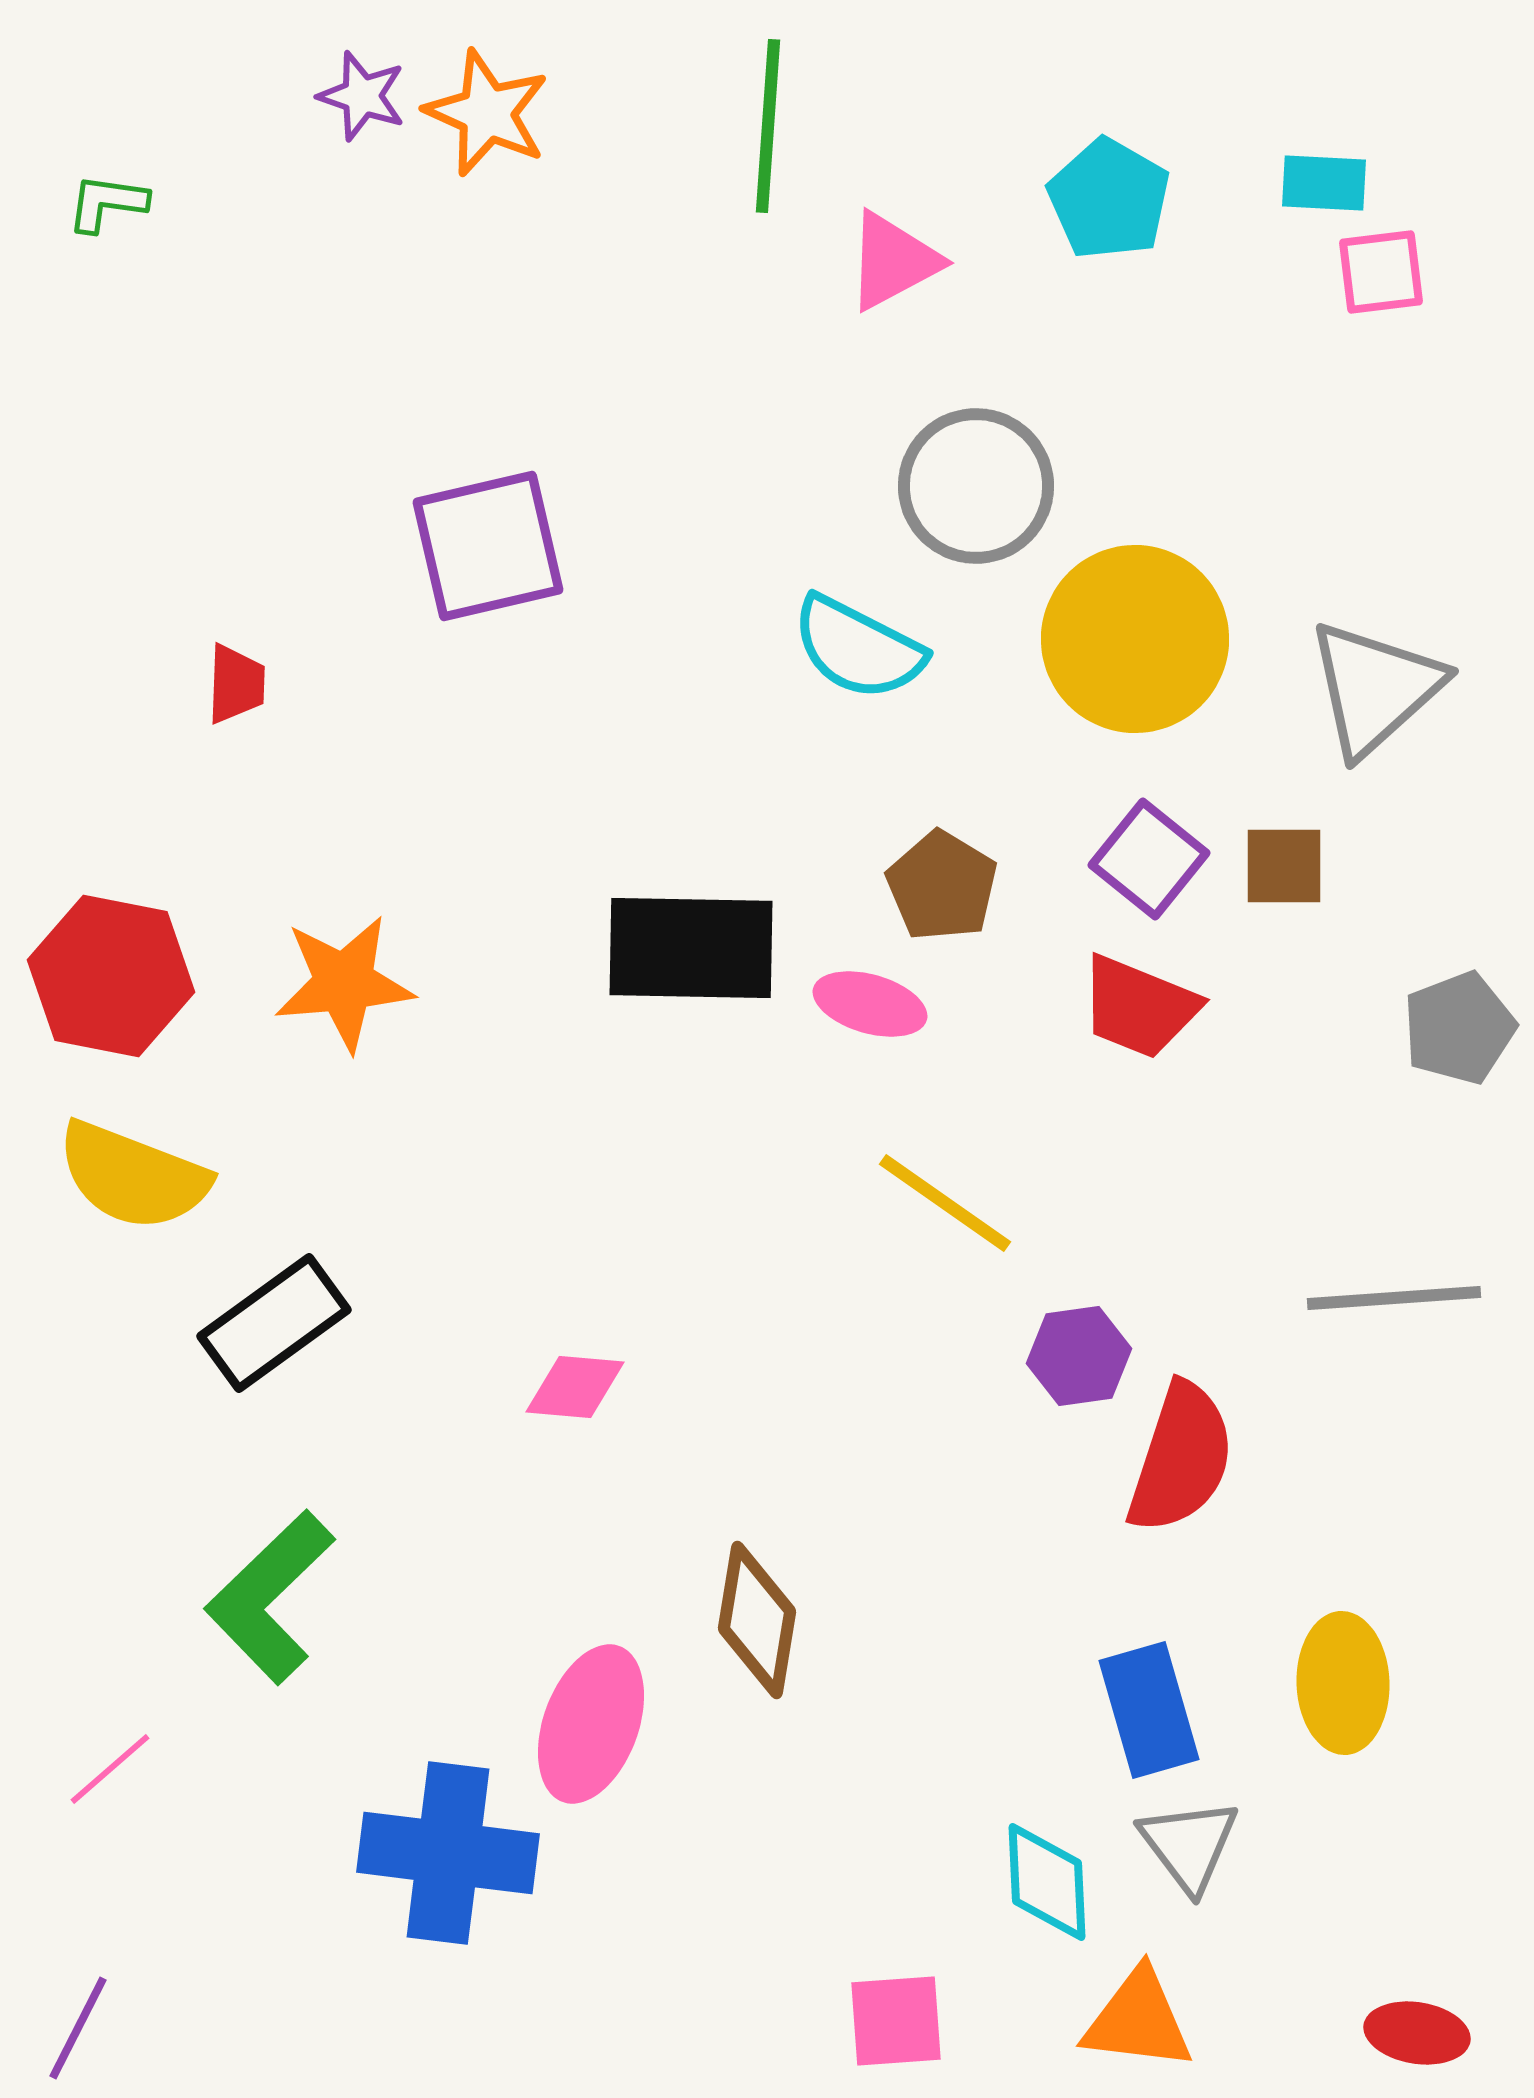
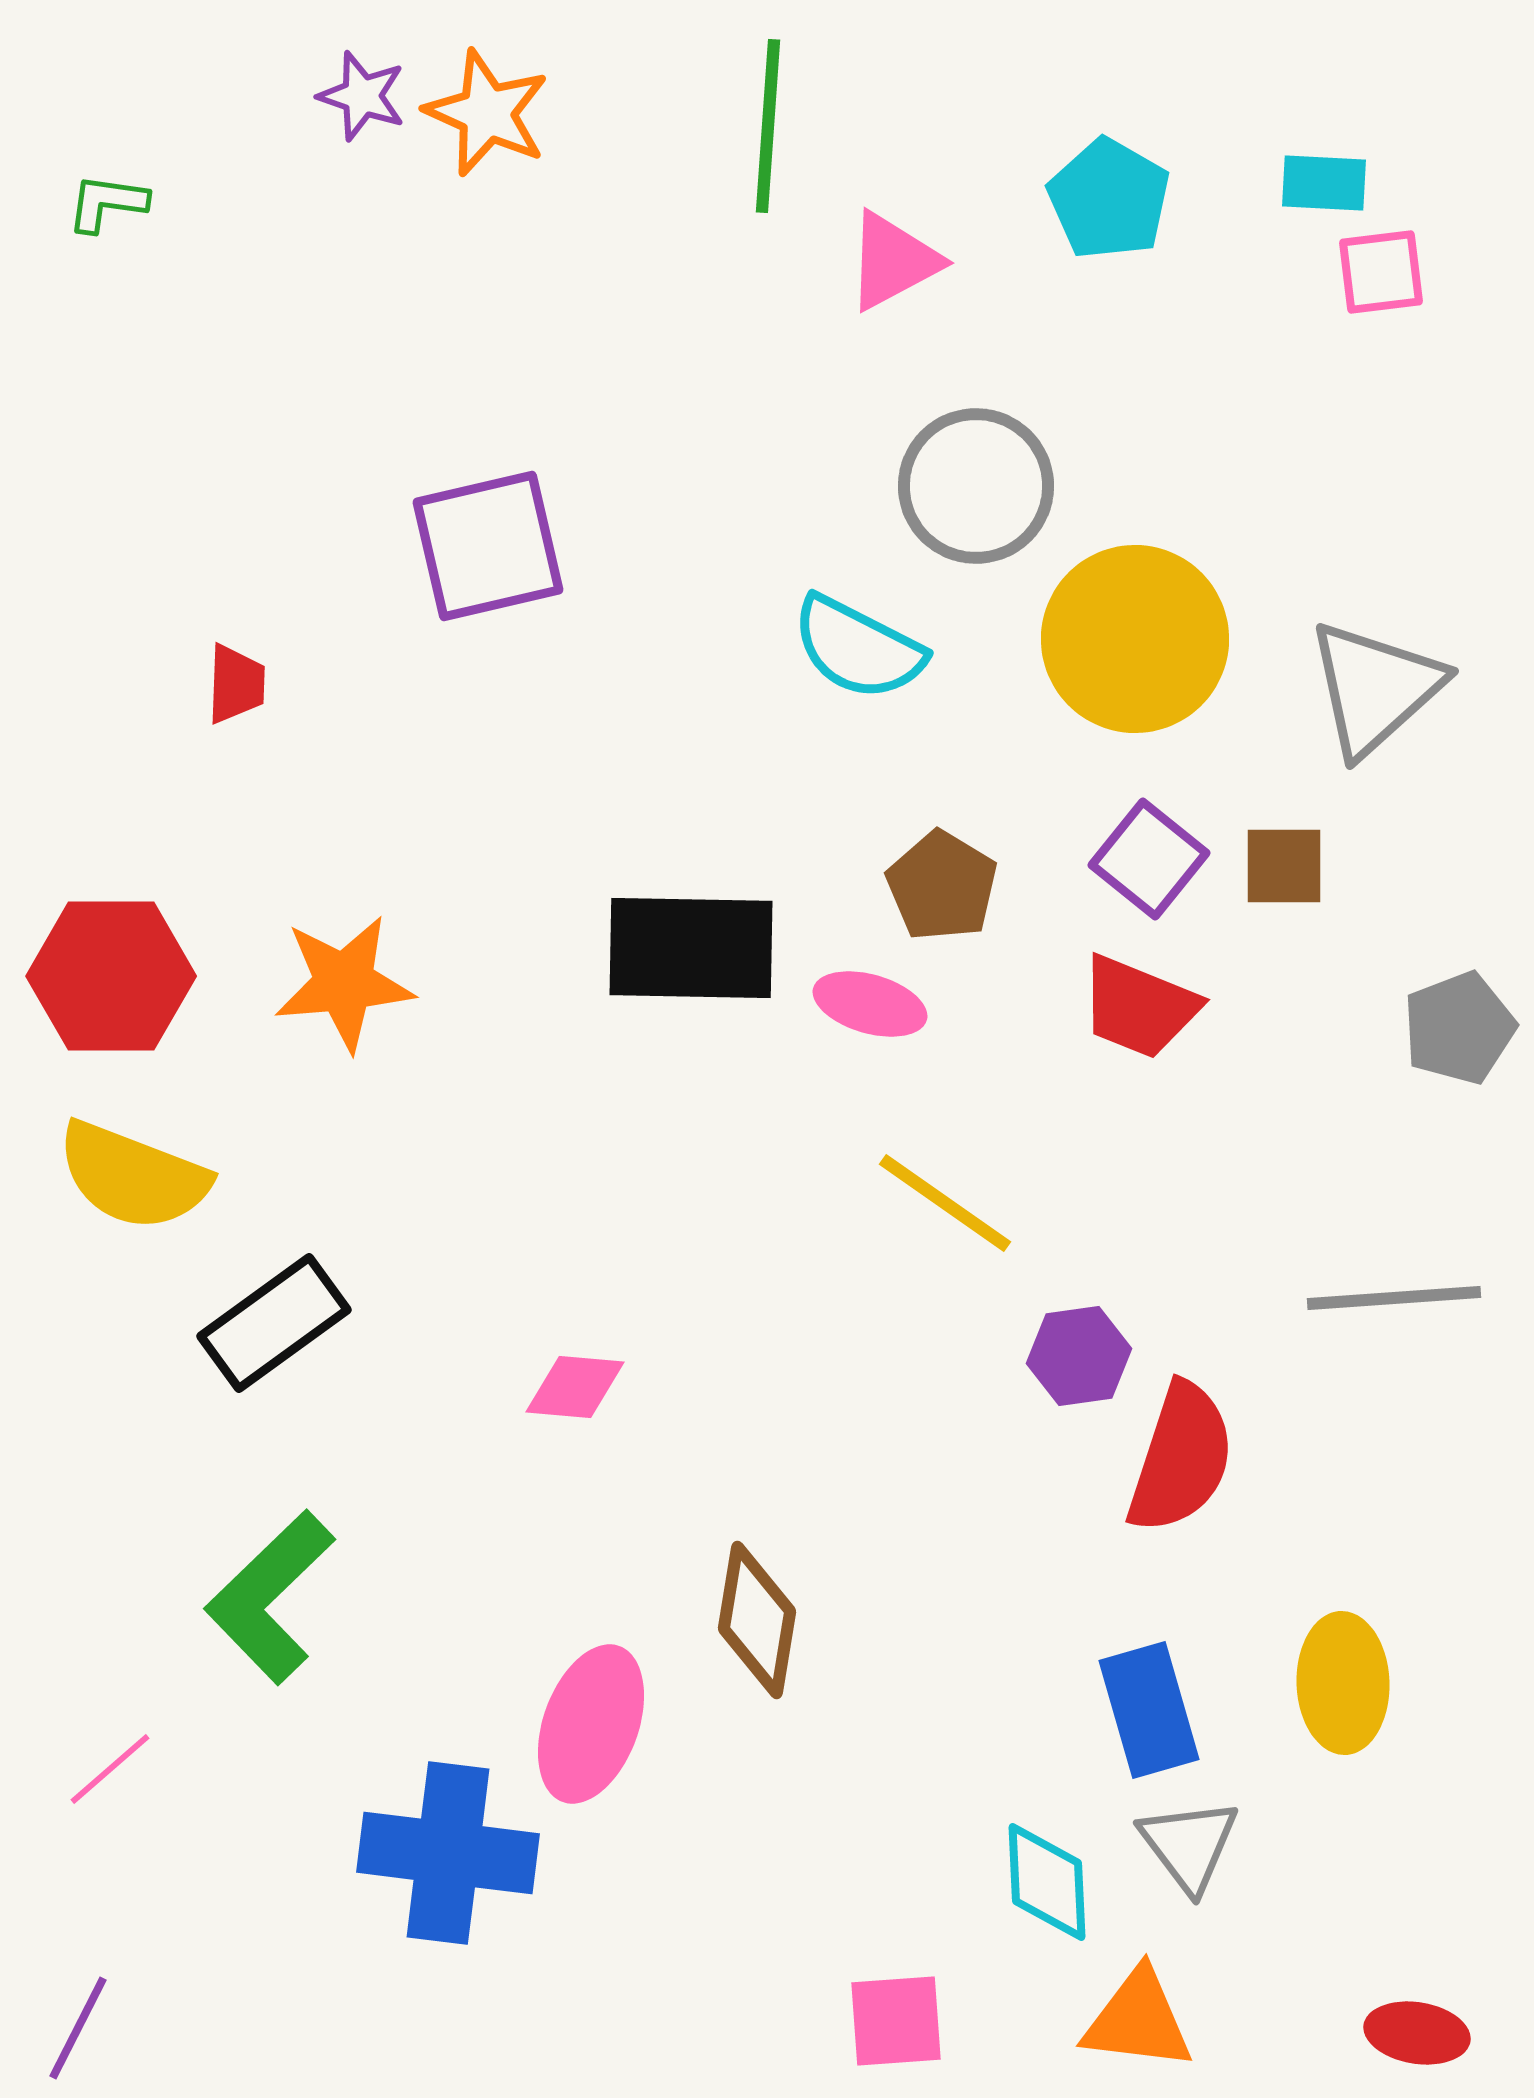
red hexagon at (111, 976): rotated 11 degrees counterclockwise
